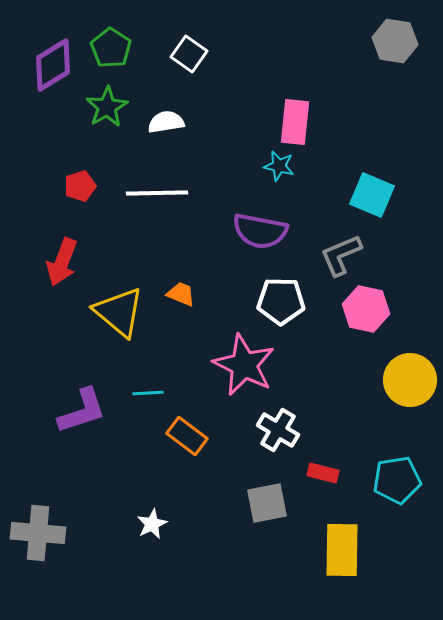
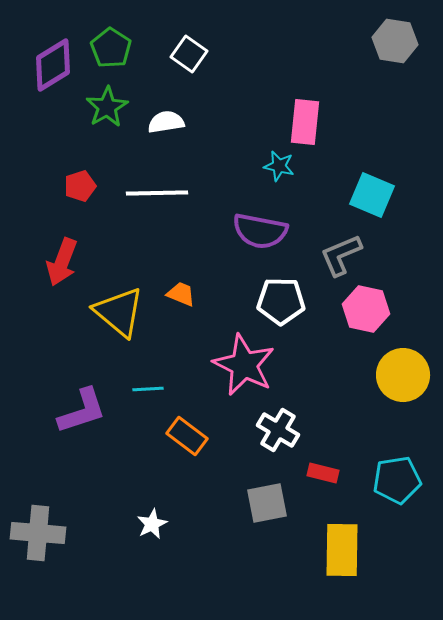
pink rectangle: moved 10 px right
yellow circle: moved 7 px left, 5 px up
cyan line: moved 4 px up
